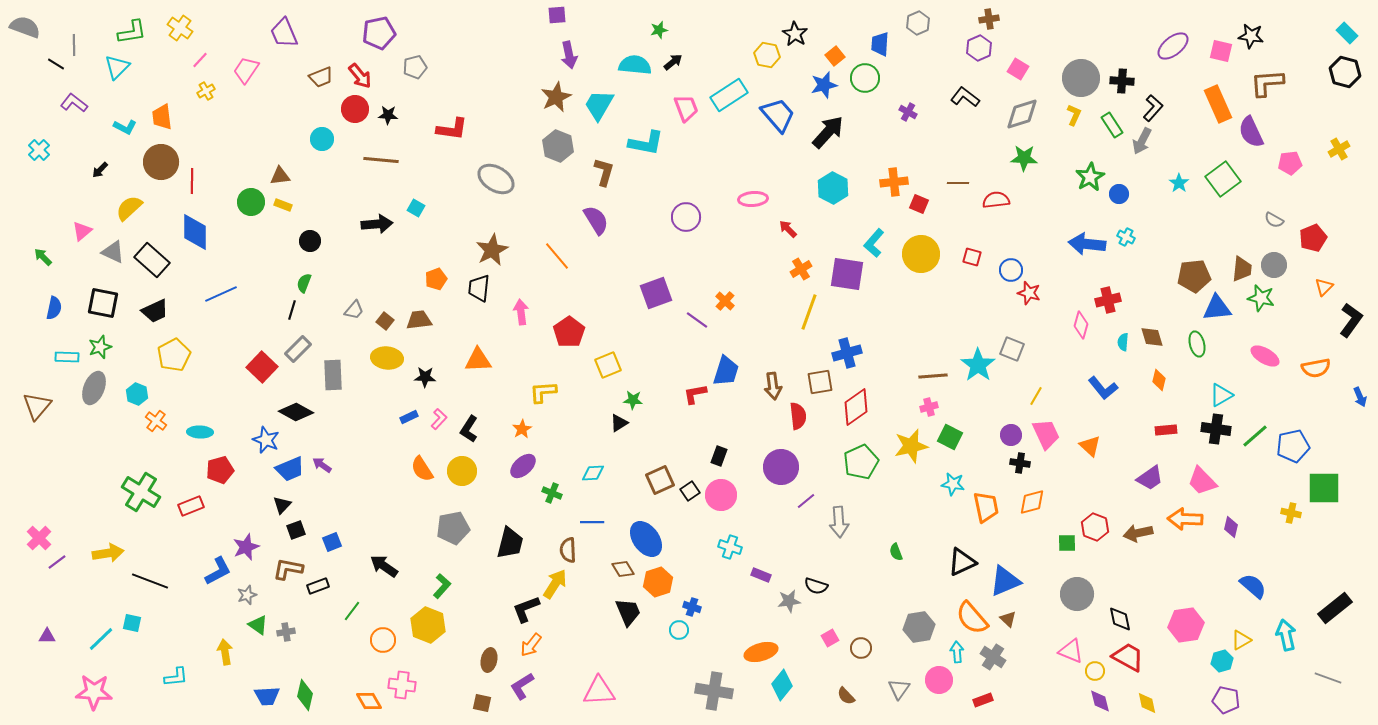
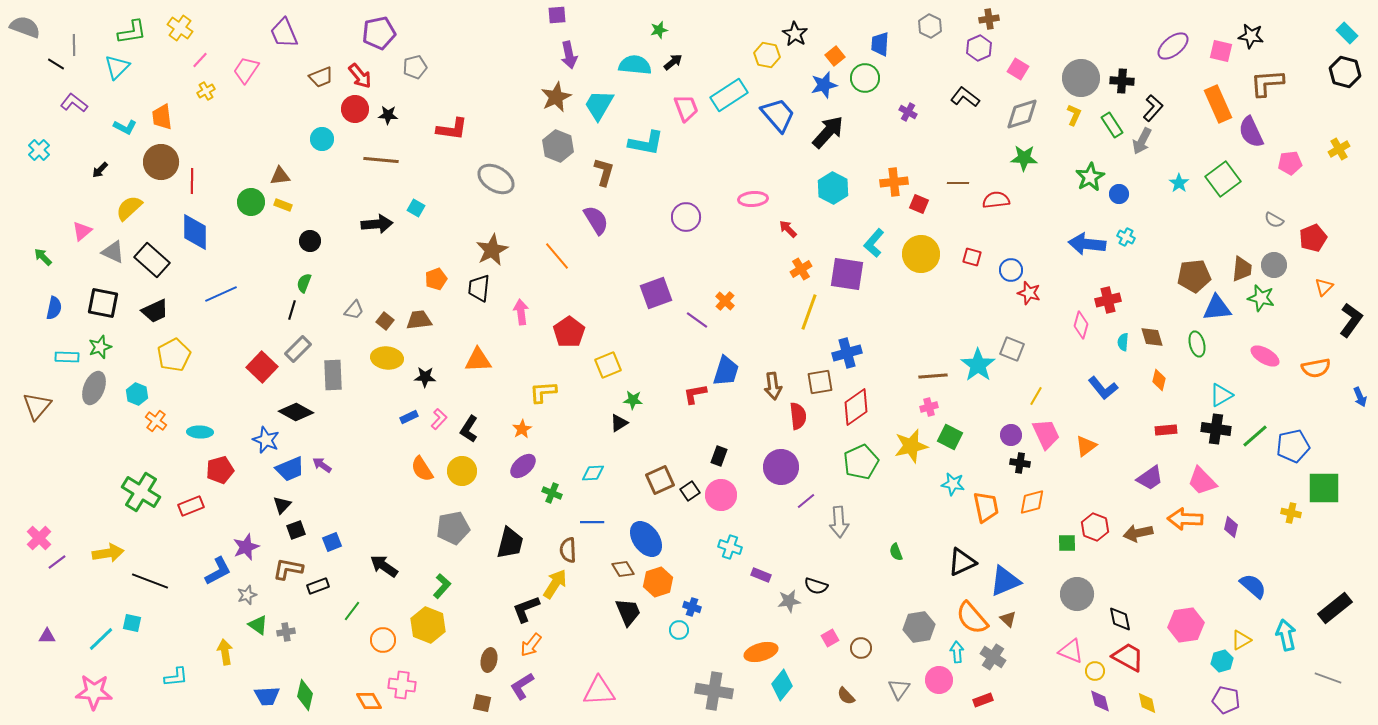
gray hexagon at (918, 23): moved 12 px right, 3 px down; rotated 10 degrees counterclockwise
orange triangle at (1090, 446): moved 4 px left; rotated 40 degrees clockwise
